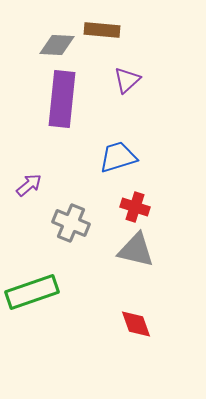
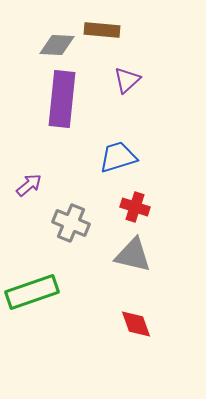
gray triangle: moved 3 px left, 5 px down
